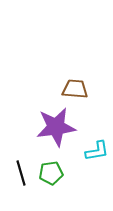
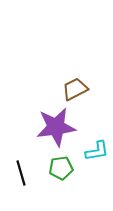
brown trapezoid: rotated 32 degrees counterclockwise
green pentagon: moved 10 px right, 5 px up
